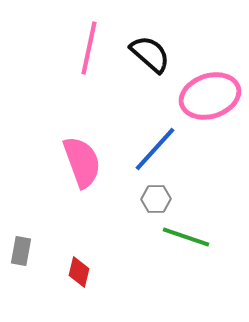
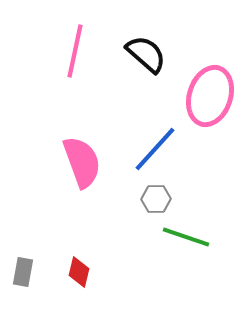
pink line: moved 14 px left, 3 px down
black semicircle: moved 4 px left
pink ellipse: rotated 54 degrees counterclockwise
gray rectangle: moved 2 px right, 21 px down
